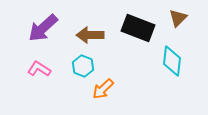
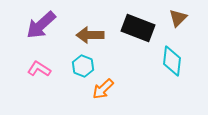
purple arrow: moved 2 px left, 3 px up
